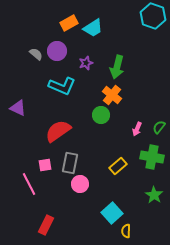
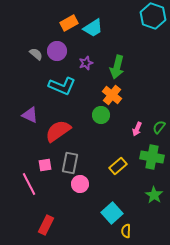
purple triangle: moved 12 px right, 7 px down
